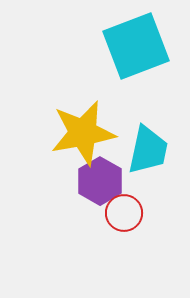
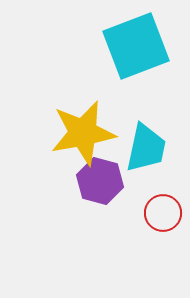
cyan trapezoid: moved 2 px left, 2 px up
purple hexagon: rotated 15 degrees counterclockwise
red circle: moved 39 px right
